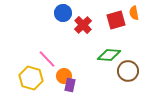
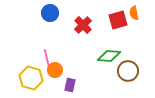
blue circle: moved 13 px left
red square: moved 2 px right
green diamond: moved 1 px down
pink line: rotated 30 degrees clockwise
orange circle: moved 9 px left, 6 px up
